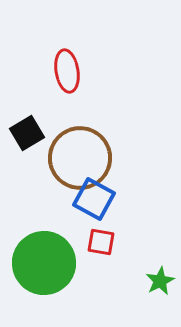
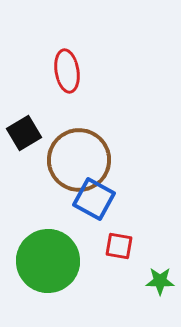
black square: moved 3 px left
brown circle: moved 1 px left, 2 px down
red square: moved 18 px right, 4 px down
green circle: moved 4 px right, 2 px up
green star: rotated 28 degrees clockwise
